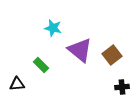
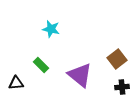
cyan star: moved 2 px left, 1 px down
purple triangle: moved 25 px down
brown square: moved 5 px right, 4 px down
black triangle: moved 1 px left, 1 px up
